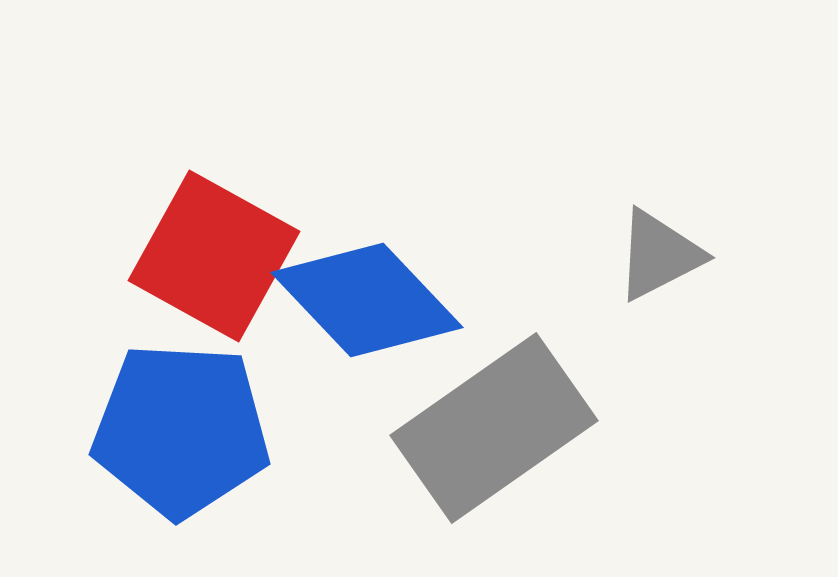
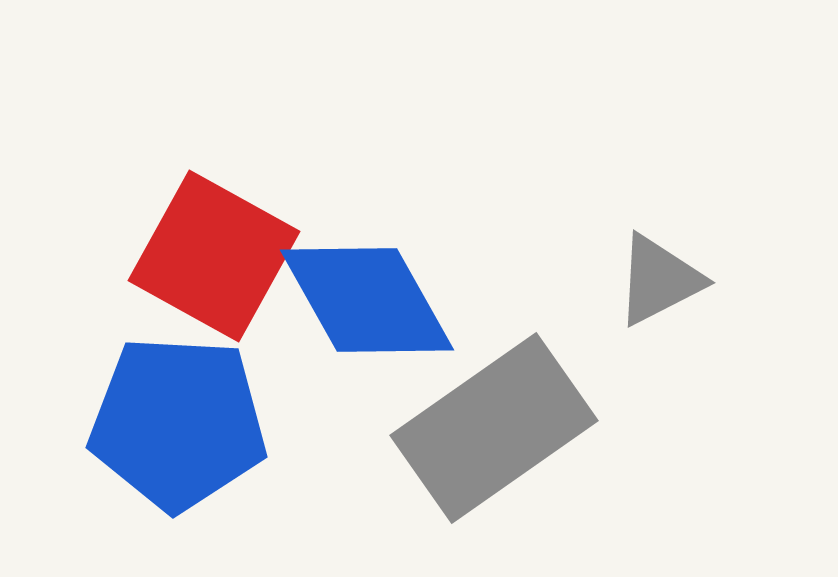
gray triangle: moved 25 px down
blue diamond: rotated 14 degrees clockwise
blue pentagon: moved 3 px left, 7 px up
